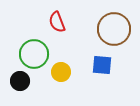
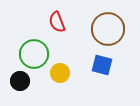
brown circle: moved 6 px left
blue square: rotated 10 degrees clockwise
yellow circle: moved 1 px left, 1 px down
